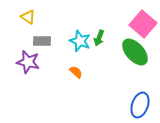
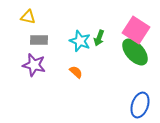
yellow triangle: rotated 21 degrees counterclockwise
pink square: moved 7 px left, 6 px down; rotated 8 degrees counterclockwise
gray rectangle: moved 3 px left, 1 px up
purple star: moved 6 px right, 3 px down
